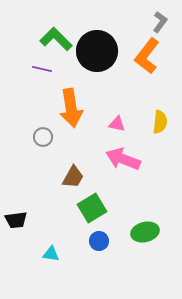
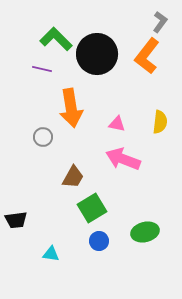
black circle: moved 3 px down
